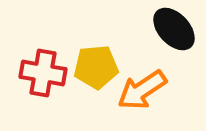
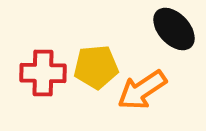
red cross: rotated 9 degrees counterclockwise
